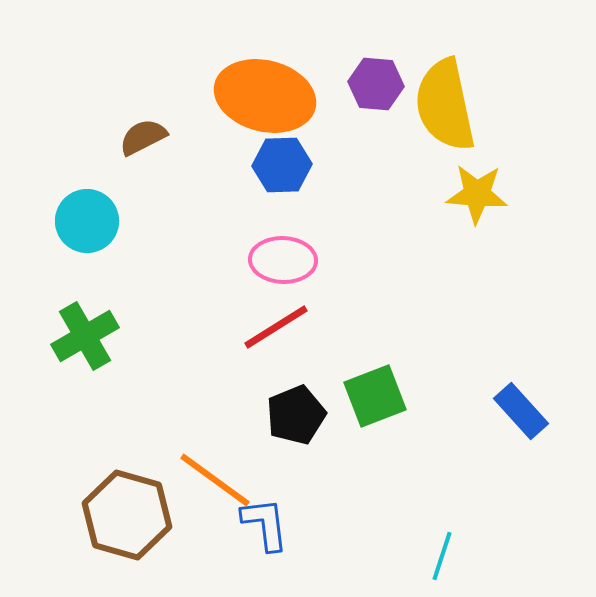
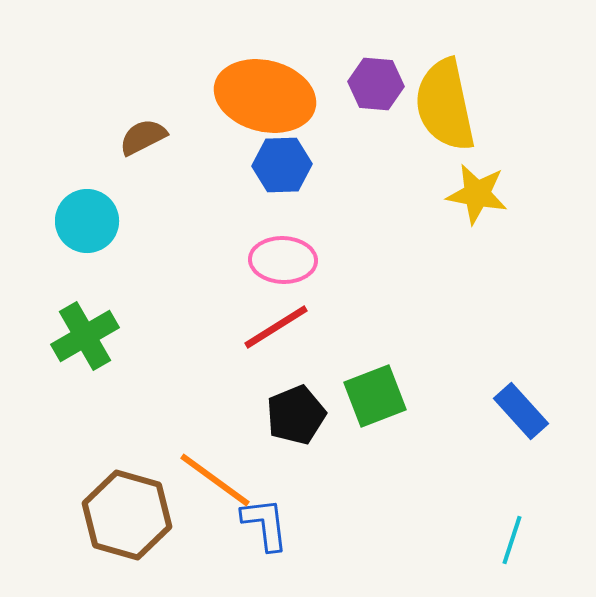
yellow star: rotated 6 degrees clockwise
cyan line: moved 70 px right, 16 px up
